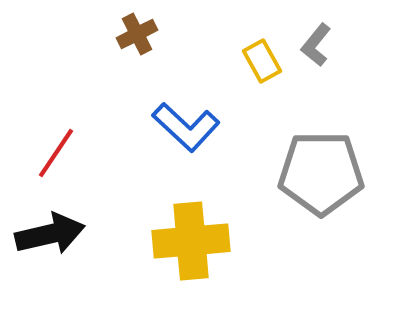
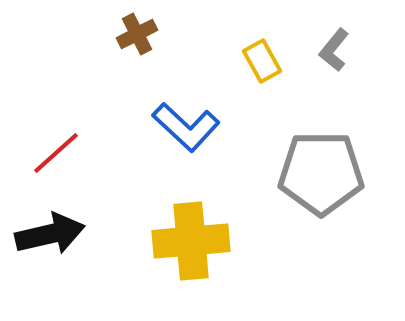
gray L-shape: moved 18 px right, 5 px down
red line: rotated 14 degrees clockwise
